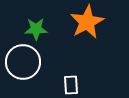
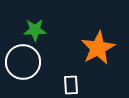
orange star: moved 11 px right, 26 px down
green star: moved 1 px left, 1 px down
